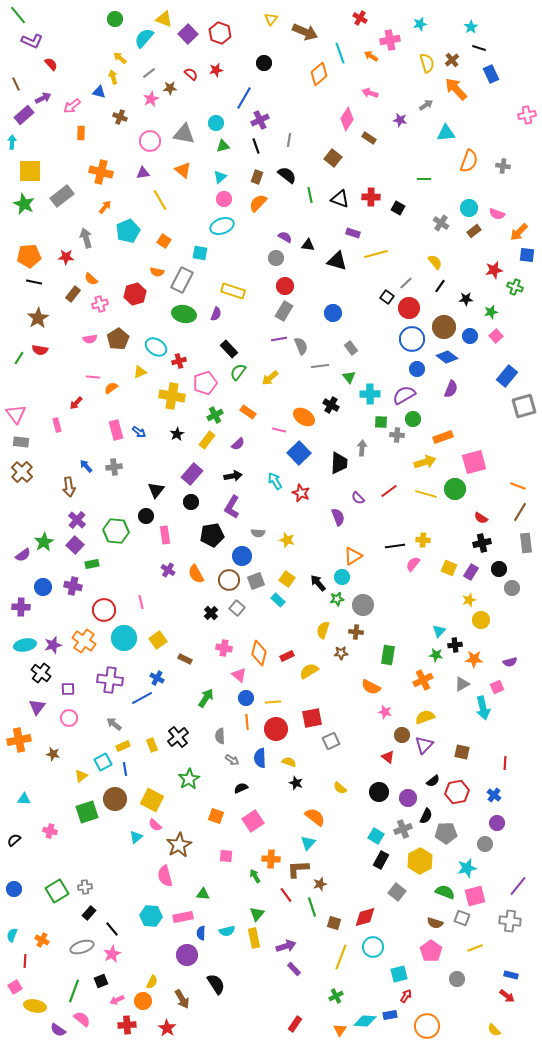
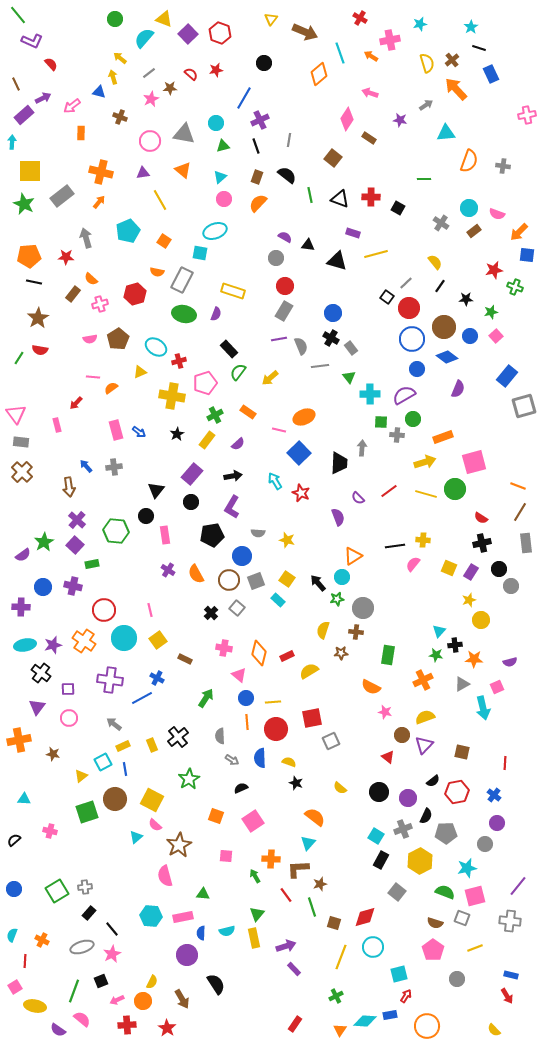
orange arrow at (105, 207): moved 6 px left, 5 px up
cyan ellipse at (222, 226): moved 7 px left, 5 px down
purple semicircle at (451, 389): moved 7 px right
black cross at (331, 405): moved 67 px up
orange ellipse at (304, 417): rotated 55 degrees counterclockwise
gray circle at (512, 588): moved 1 px left, 2 px up
pink line at (141, 602): moved 9 px right, 8 px down
gray circle at (363, 605): moved 3 px down
pink pentagon at (431, 951): moved 2 px right, 1 px up
red arrow at (507, 996): rotated 21 degrees clockwise
